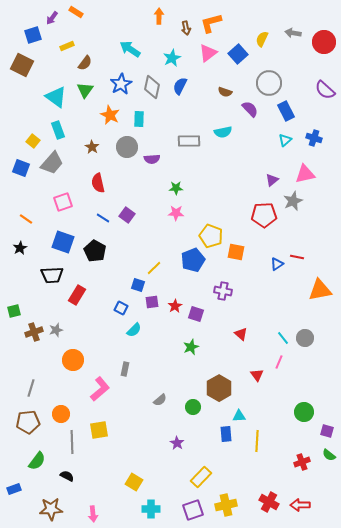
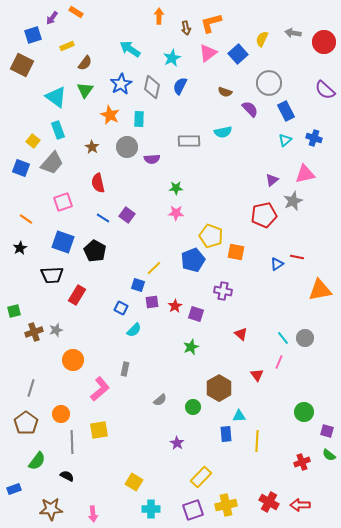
red pentagon at (264, 215): rotated 10 degrees counterclockwise
brown pentagon at (28, 422): moved 2 px left, 1 px down; rotated 30 degrees counterclockwise
